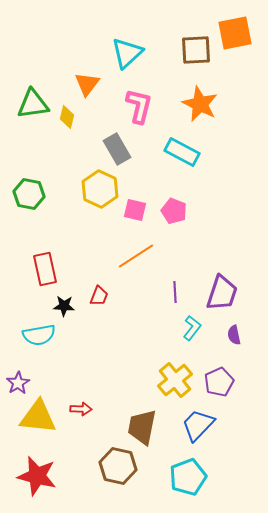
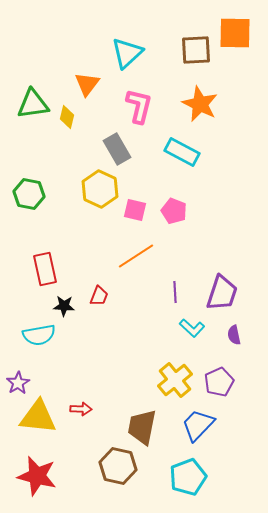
orange square: rotated 12 degrees clockwise
cyan L-shape: rotated 95 degrees clockwise
